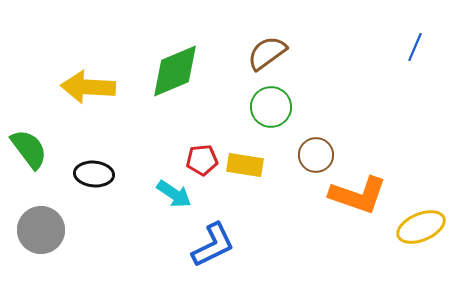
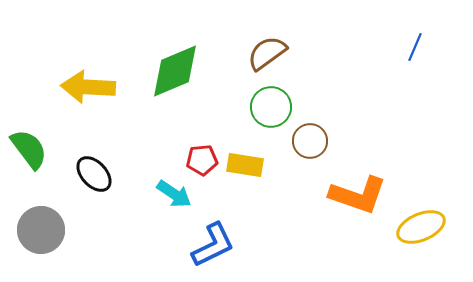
brown circle: moved 6 px left, 14 px up
black ellipse: rotated 42 degrees clockwise
